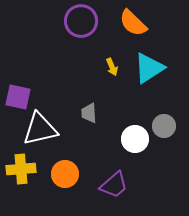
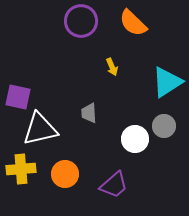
cyan triangle: moved 18 px right, 14 px down
